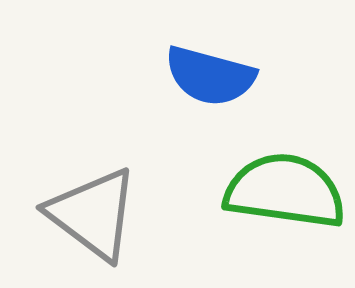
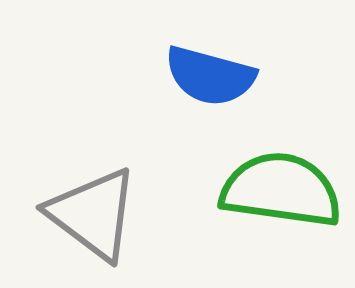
green semicircle: moved 4 px left, 1 px up
